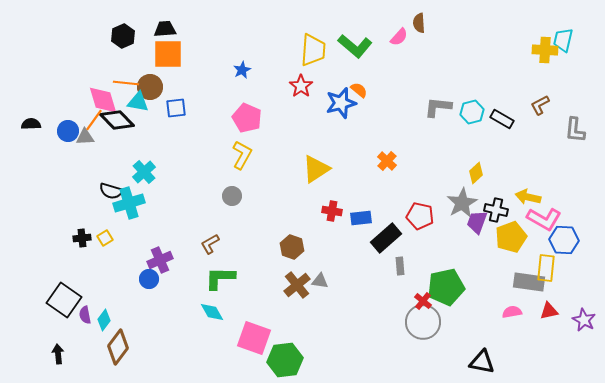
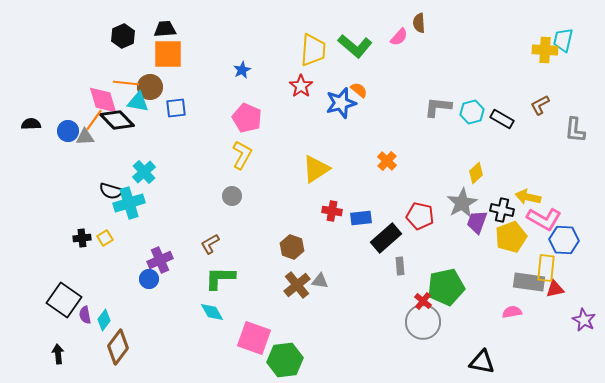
black cross at (496, 210): moved 6 px right
red triangle at (549, 311): moved 6 px right, 22 px up
